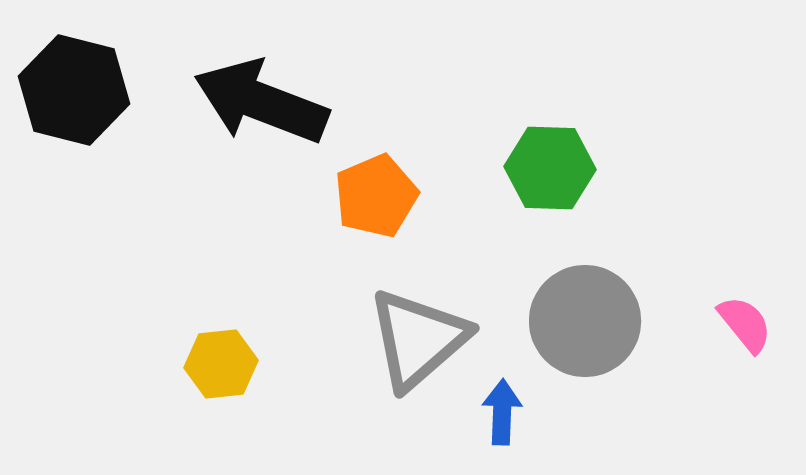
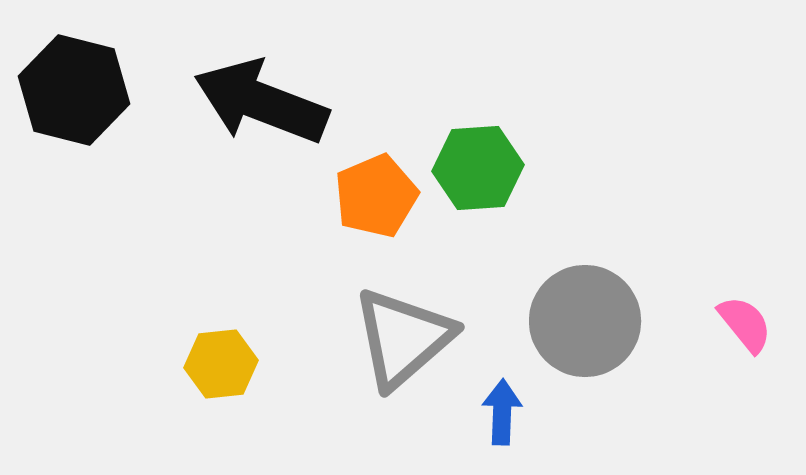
green hexagon: moved 72 px left; rotated 6 degrees counterclockwise
gray triangle: moved 15 px left, 1 px up
